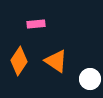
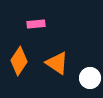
orange triangle: moved 1 px right, 2 px down
white circle: moved 1 px up
